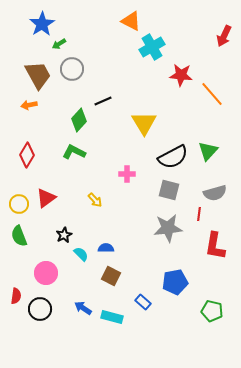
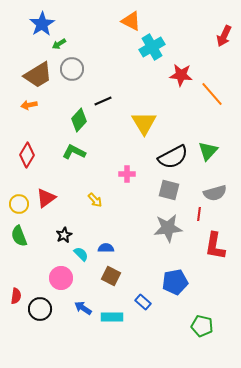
brown trapezoid: rotated 88 degrees clockwise
pink circle: moved 15 px right, 5 px down
green pentagon: moved 10 px left, 15 px down
cyan rectangle: rotated 15 degrees counterclockwise
